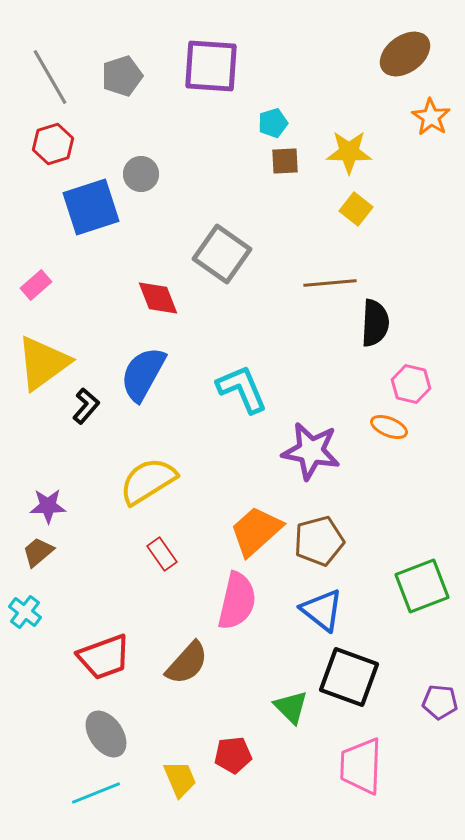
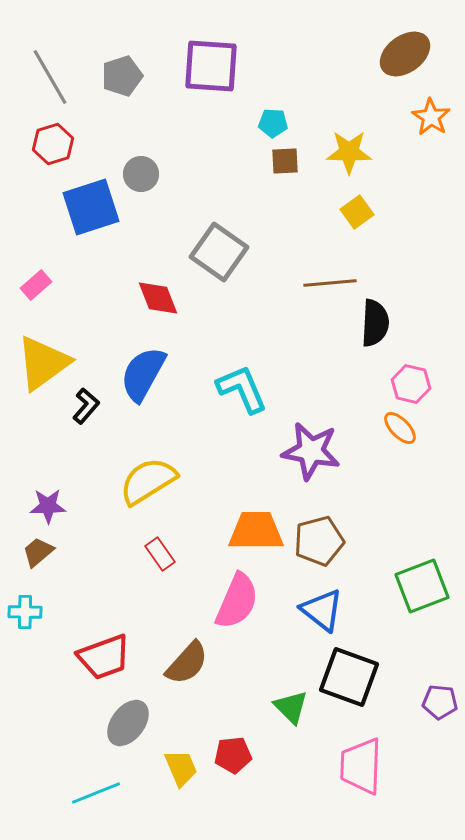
cyan pentagon at (273, 123): rotated 20 degrees clockwise
yellow square at (356, 209): moved 1 px right, 3 px down; rotated 16 degrees clockwise
gray square at (222, 254): moved 3 px left, 2 px up
orange ellipse at (389, 427): moved 11 px right, 1 px down; rotated 24 degrees clockwise
orange trapezoid at (256, 531): rotated 42 degrees clockwise
red rectangle at (162, 554): moved 2 px left
pink semicircle at (237, 601): rotated 10 degrees clockwise
cyan cross at (25, 612): rotated 36 degrees counterclockwise
gray ellipse at (106, 734): moved 22 px right, 11 px up; rotated 72 degrees clockwise
yellow trapezoid at (180, 779): moved 1 px right, 11 px up
